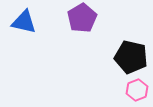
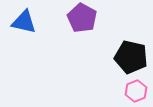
purple pentagon: rotated 12 degrees counterclockwise
pink hexagon: moved 1 px left, 1 px down
